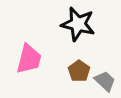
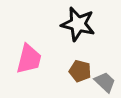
brown pentagon: moved 1 px right; rotated 20 degrees counterclockwise
gray trapezoid: moved 1 px down
